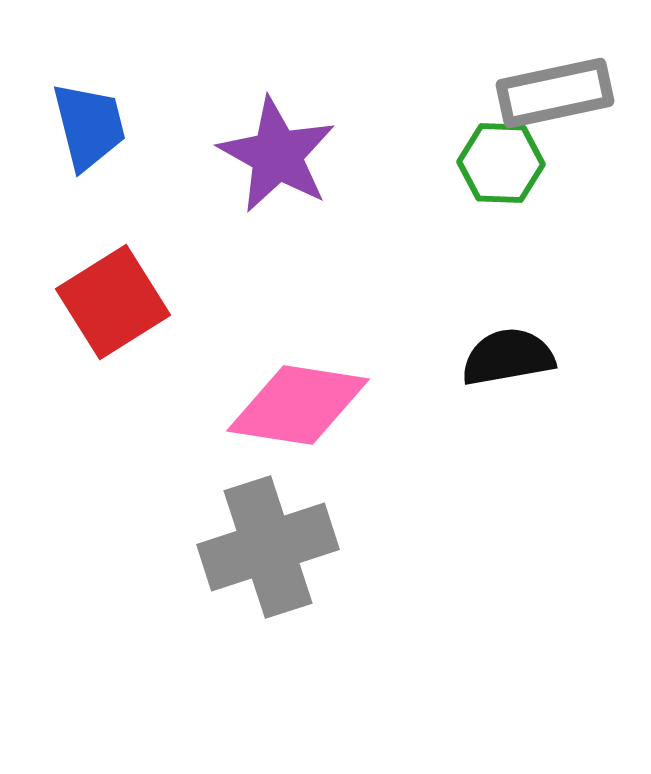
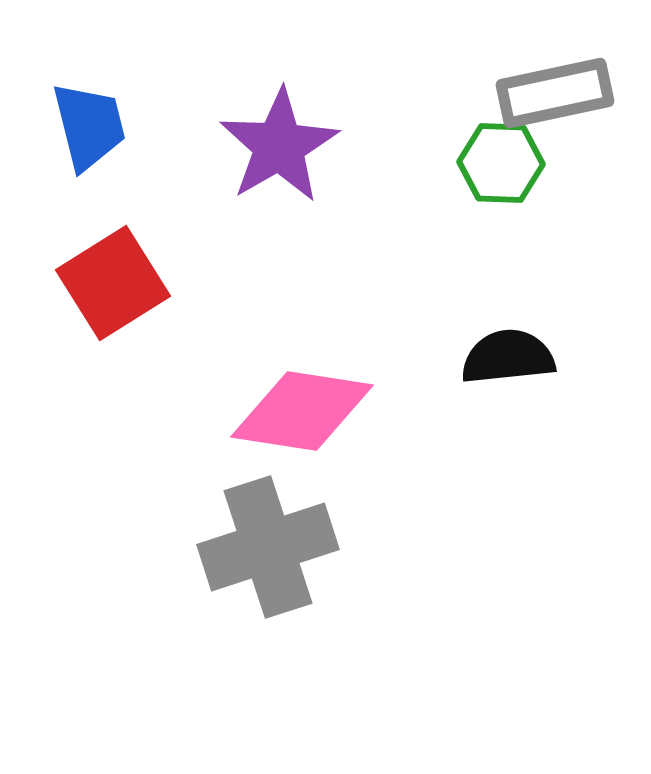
purple star: moved 2 px right, 9 px up; rotated 13 degrees clockwise
red square: moved 19 px up
black semicircle: rotated 4 degrees clockwise
pink diamond: moved 4 px right, 6 px down
